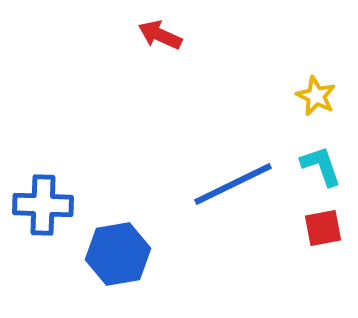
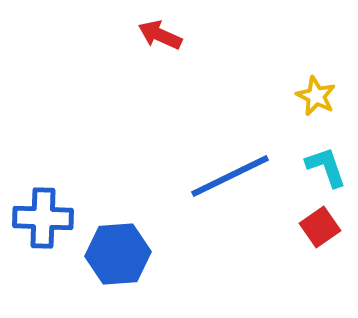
cyan L-shape: moved 5 px right, 1 px down
blue line: moved 3 px left, 8 px up
blue cross: moved 13 px down
red square: moved 3 px left, 1 px up; rotated 24 degrees counterclockwise
blue hexagon: rotated 6 degrees clockwise
